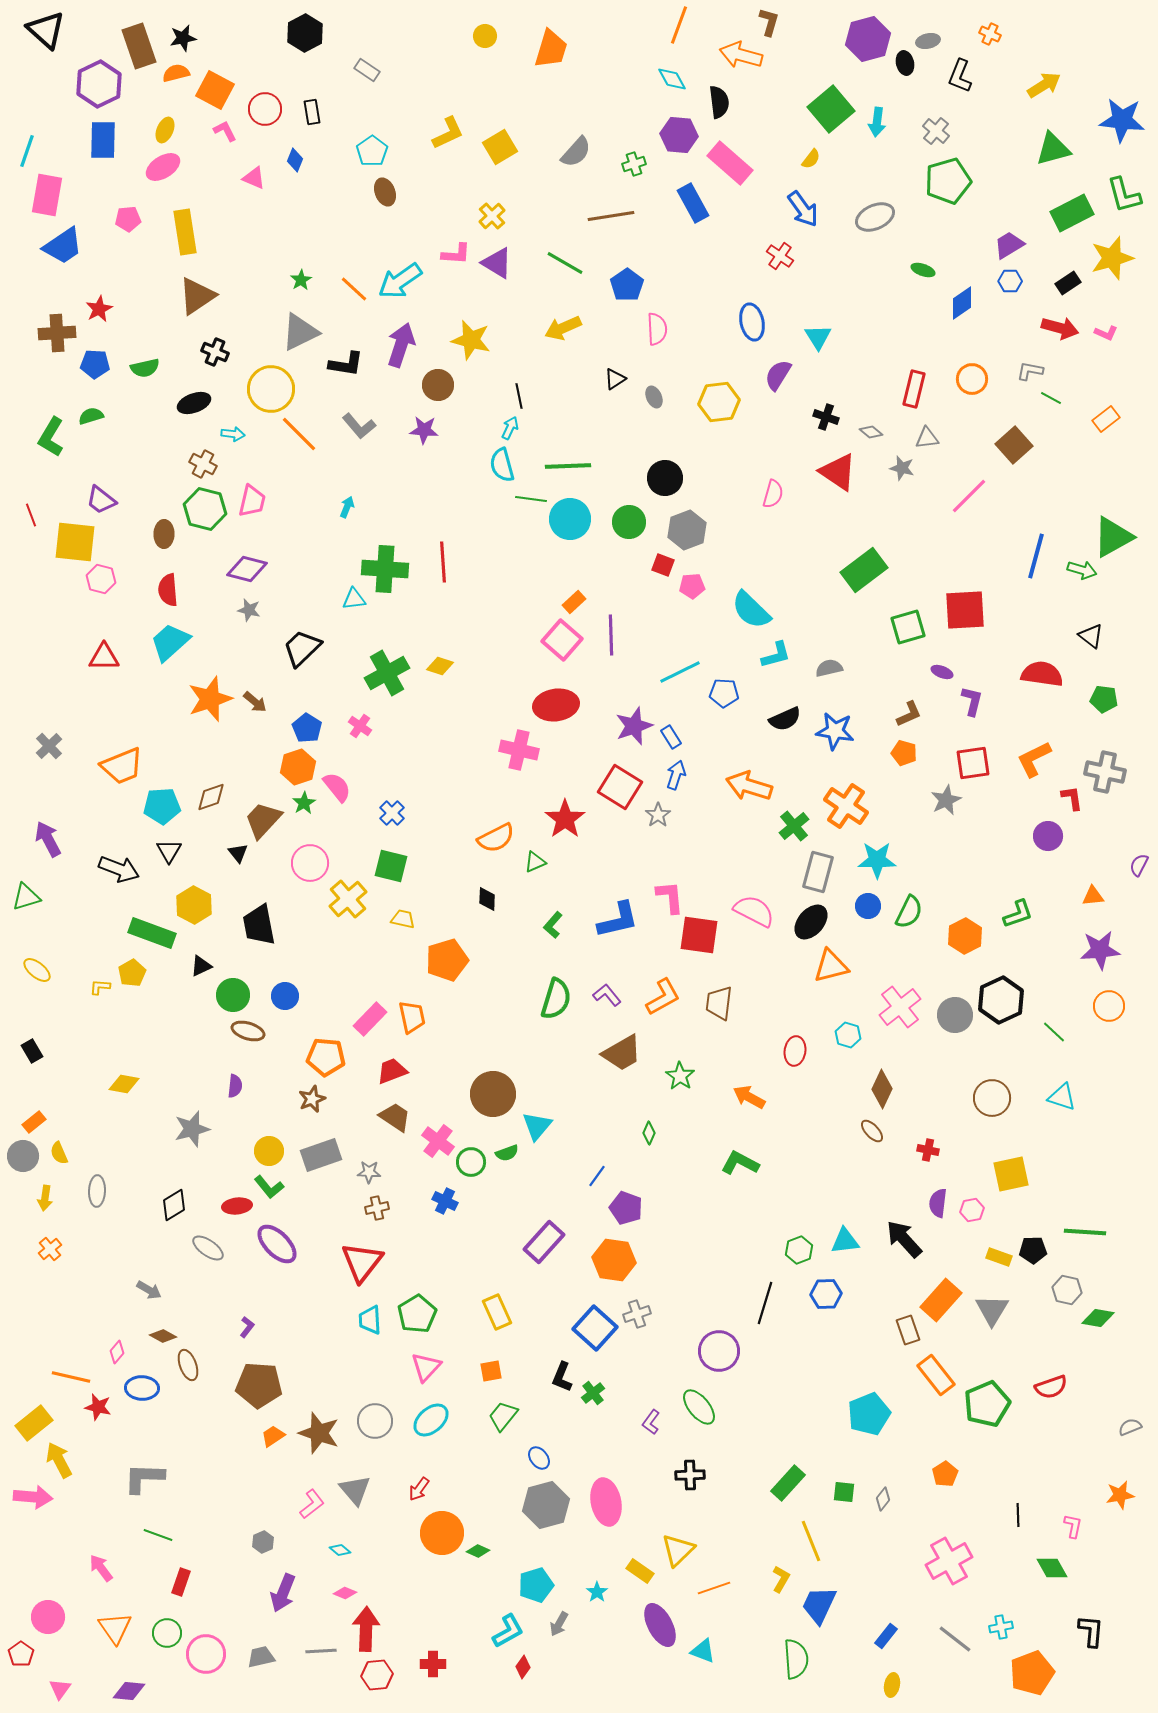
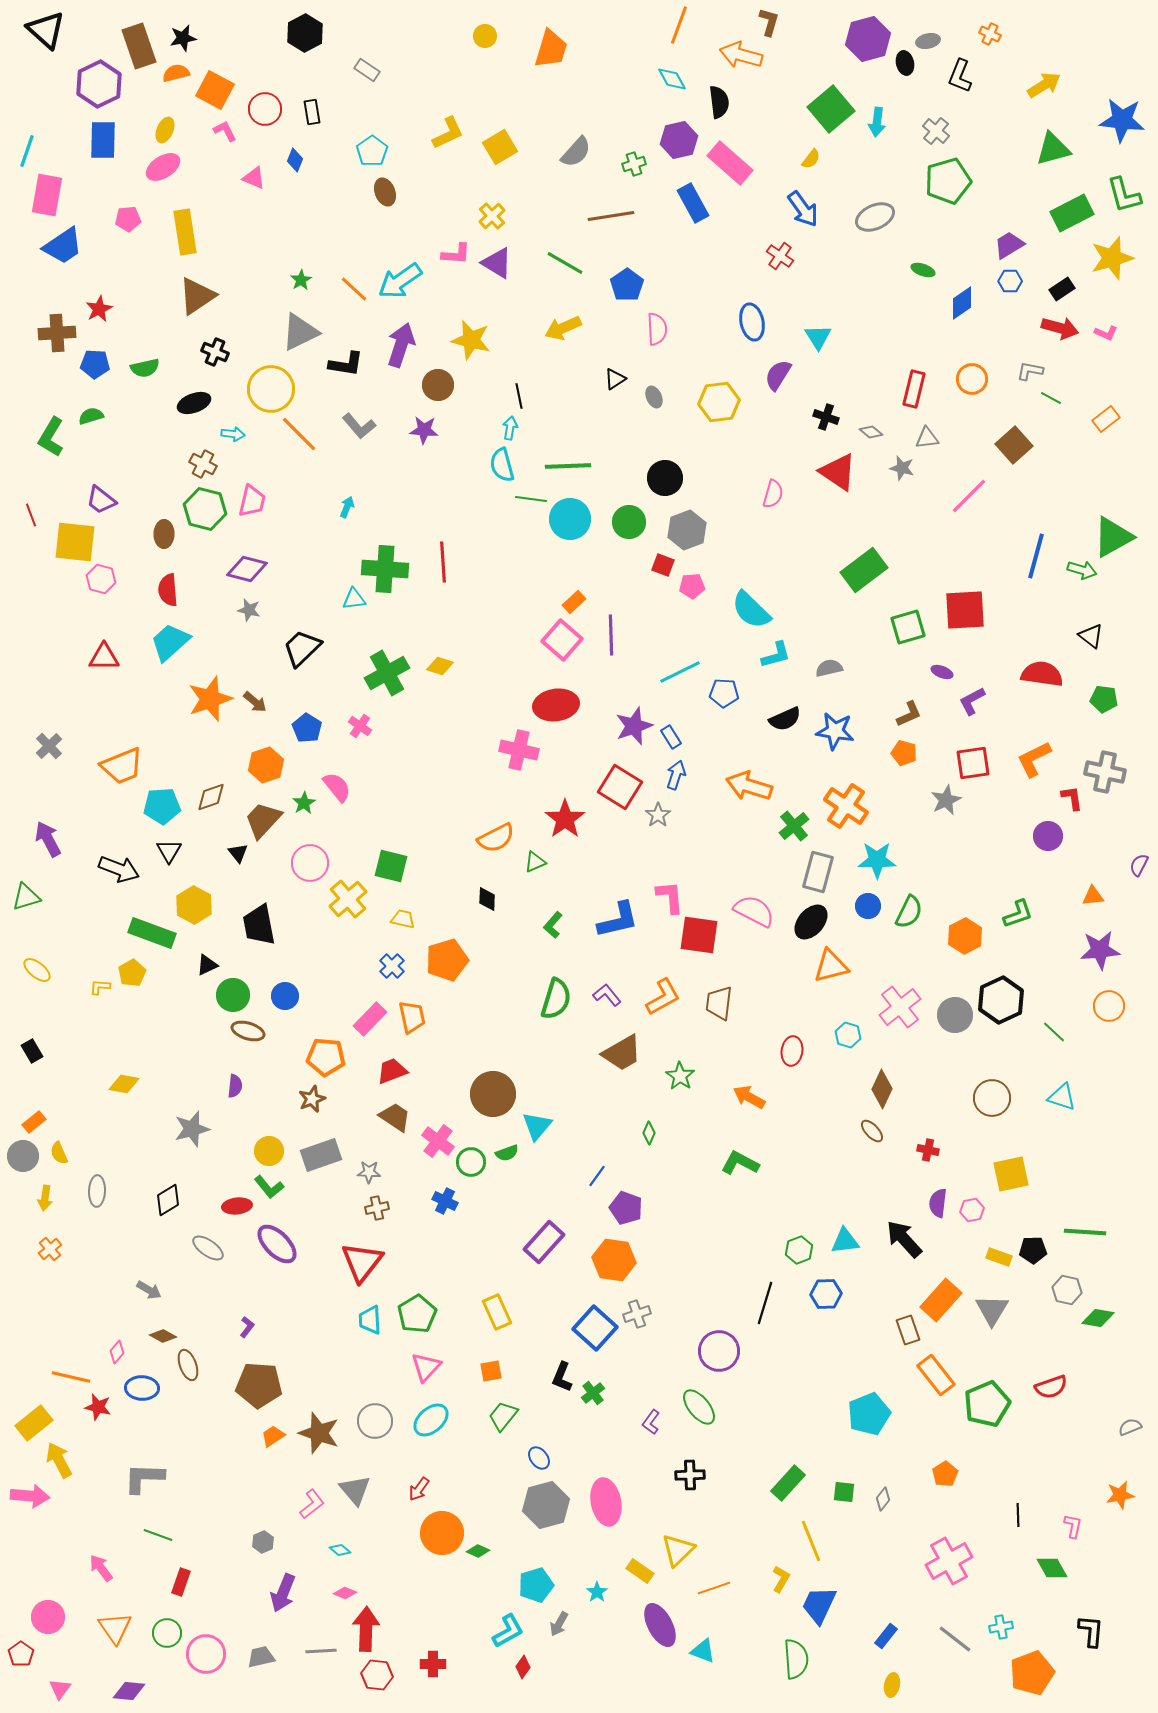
purple hexagon at (679, 135): moved 5 px down; rotated 18 degrees counterclockwise
black rectangle at (1068, 283): moved 6 px left, 6 px down
cyan arrow at (510, 428): rotated 15 degrees counterclockwise
purple L-shape at (972, 701): rotated 132 degrees counterclockwise
orange hexagon at (298, 767): moved 32 px left, 2 px up
blue cross at (392, 813): moved 153 px down
black triangle at (201, 966): moved 6 px right, 1 px up
red ellipse at (795, 1051): moved 3 px left
black diamond at (174, 1205): moved 6 px left, 5 px up
pink arrow at (33, 1497): moved 3 px left, 1 px up
red hexagon at (377, 1675): rotated 12 degrees clockwise
